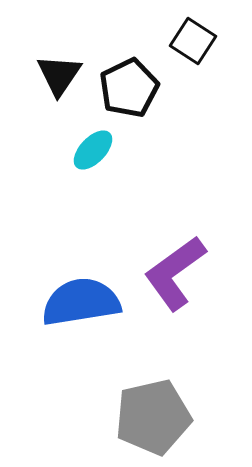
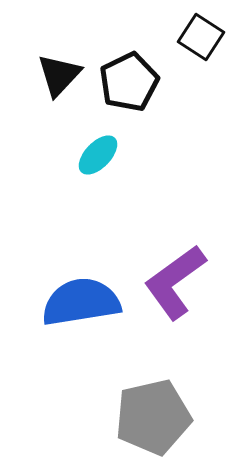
black square: moved 8 px right, 4 px up
black triangle: rotated 9 degrees clockwise
black pentagon: moved 6 px up
cyan ellipse: moved 5 px right, 5 px down
purple L-shape: moved 9 px down
